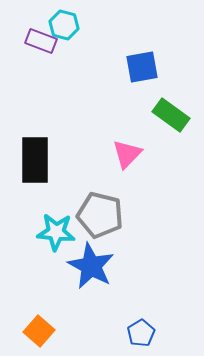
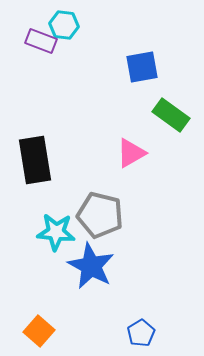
cyan hexagon: rotated 8 degrees counterclockwise
pink triangle: moved 4 px right, 1 px up; rotated 16 degrees clockwise
black rectangle: rotated 9 degrees counterclockwise
